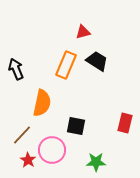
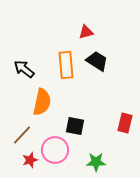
red triangle: moved 3 px right
orange rectangle: rotated 28 degrees counterclockwise
black arrow: moved 8 px right; rotated 30 degrees counterclockwise
orange semicircle: moved 1 px up
black square: moved 1 px left
pink circle: moved 3 px right
red star: moved 2 px right; rotated 21 degrees clockwise
